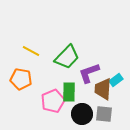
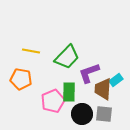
yellow line: rotated 18 degrees counterclockwise
